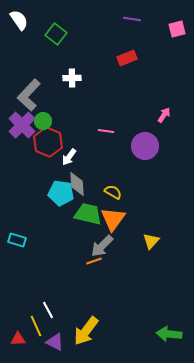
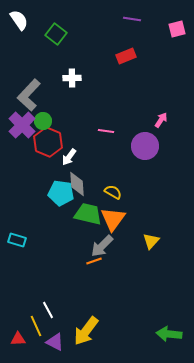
red rectangle: moved 1 px left, 2 px up
pink arrow: moved 3 px left, 5 px down
